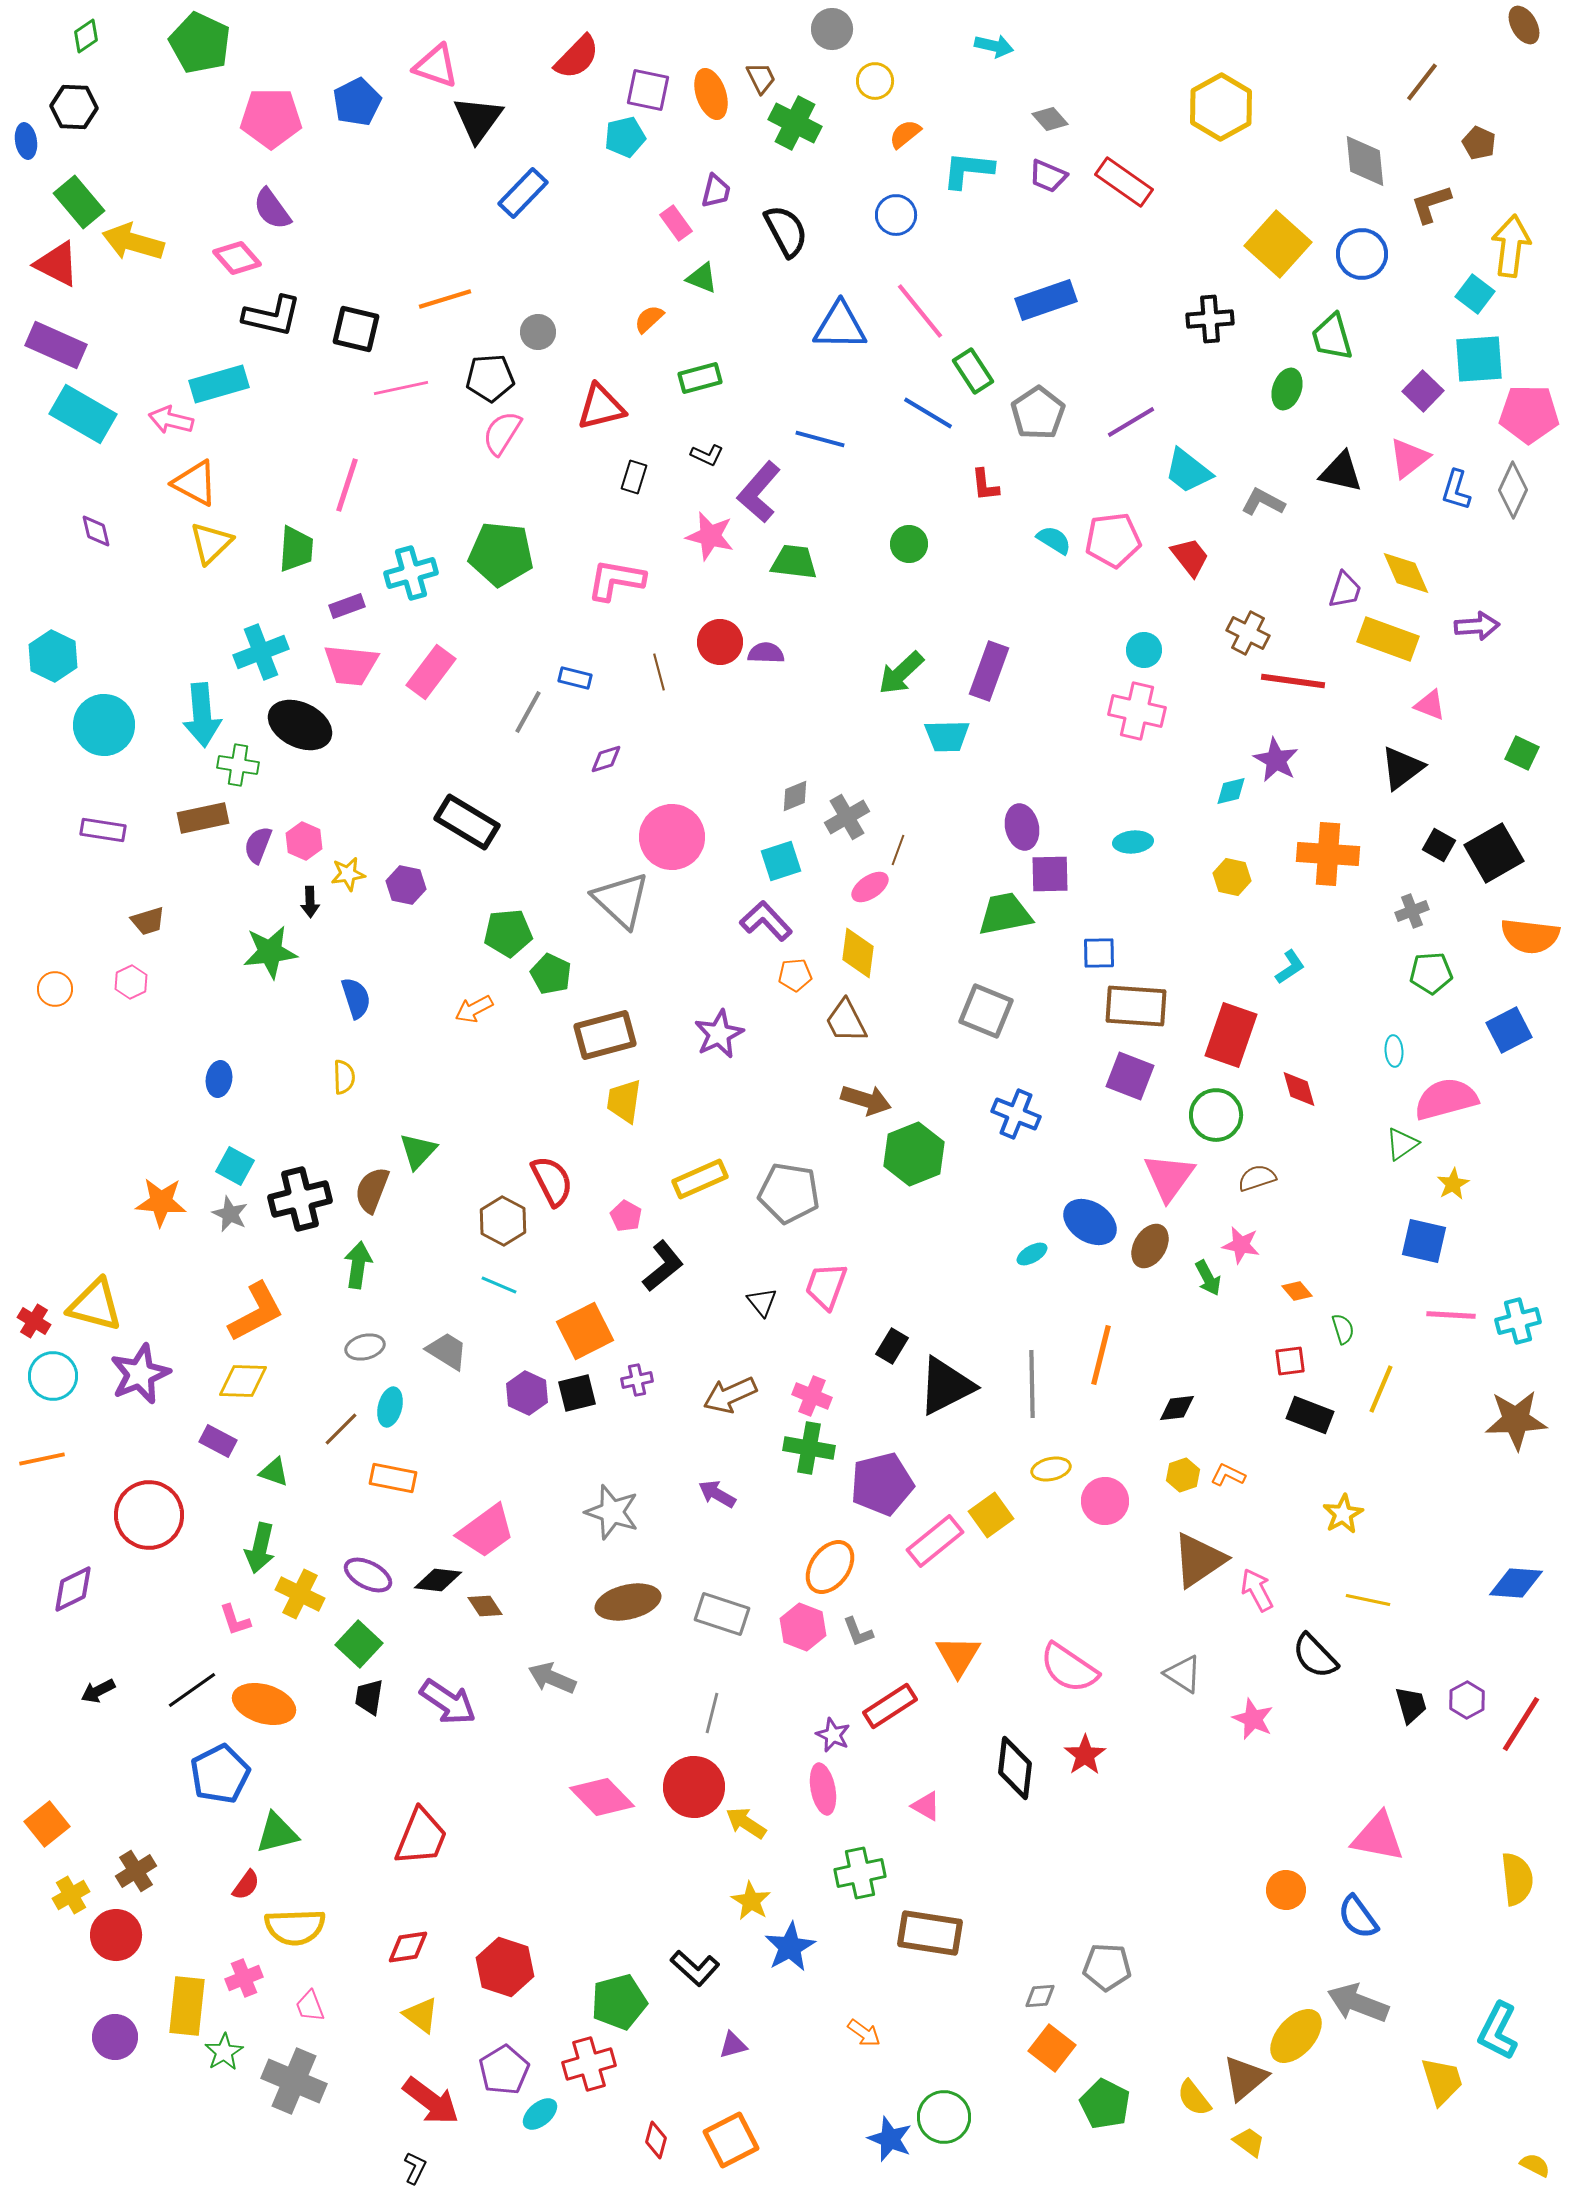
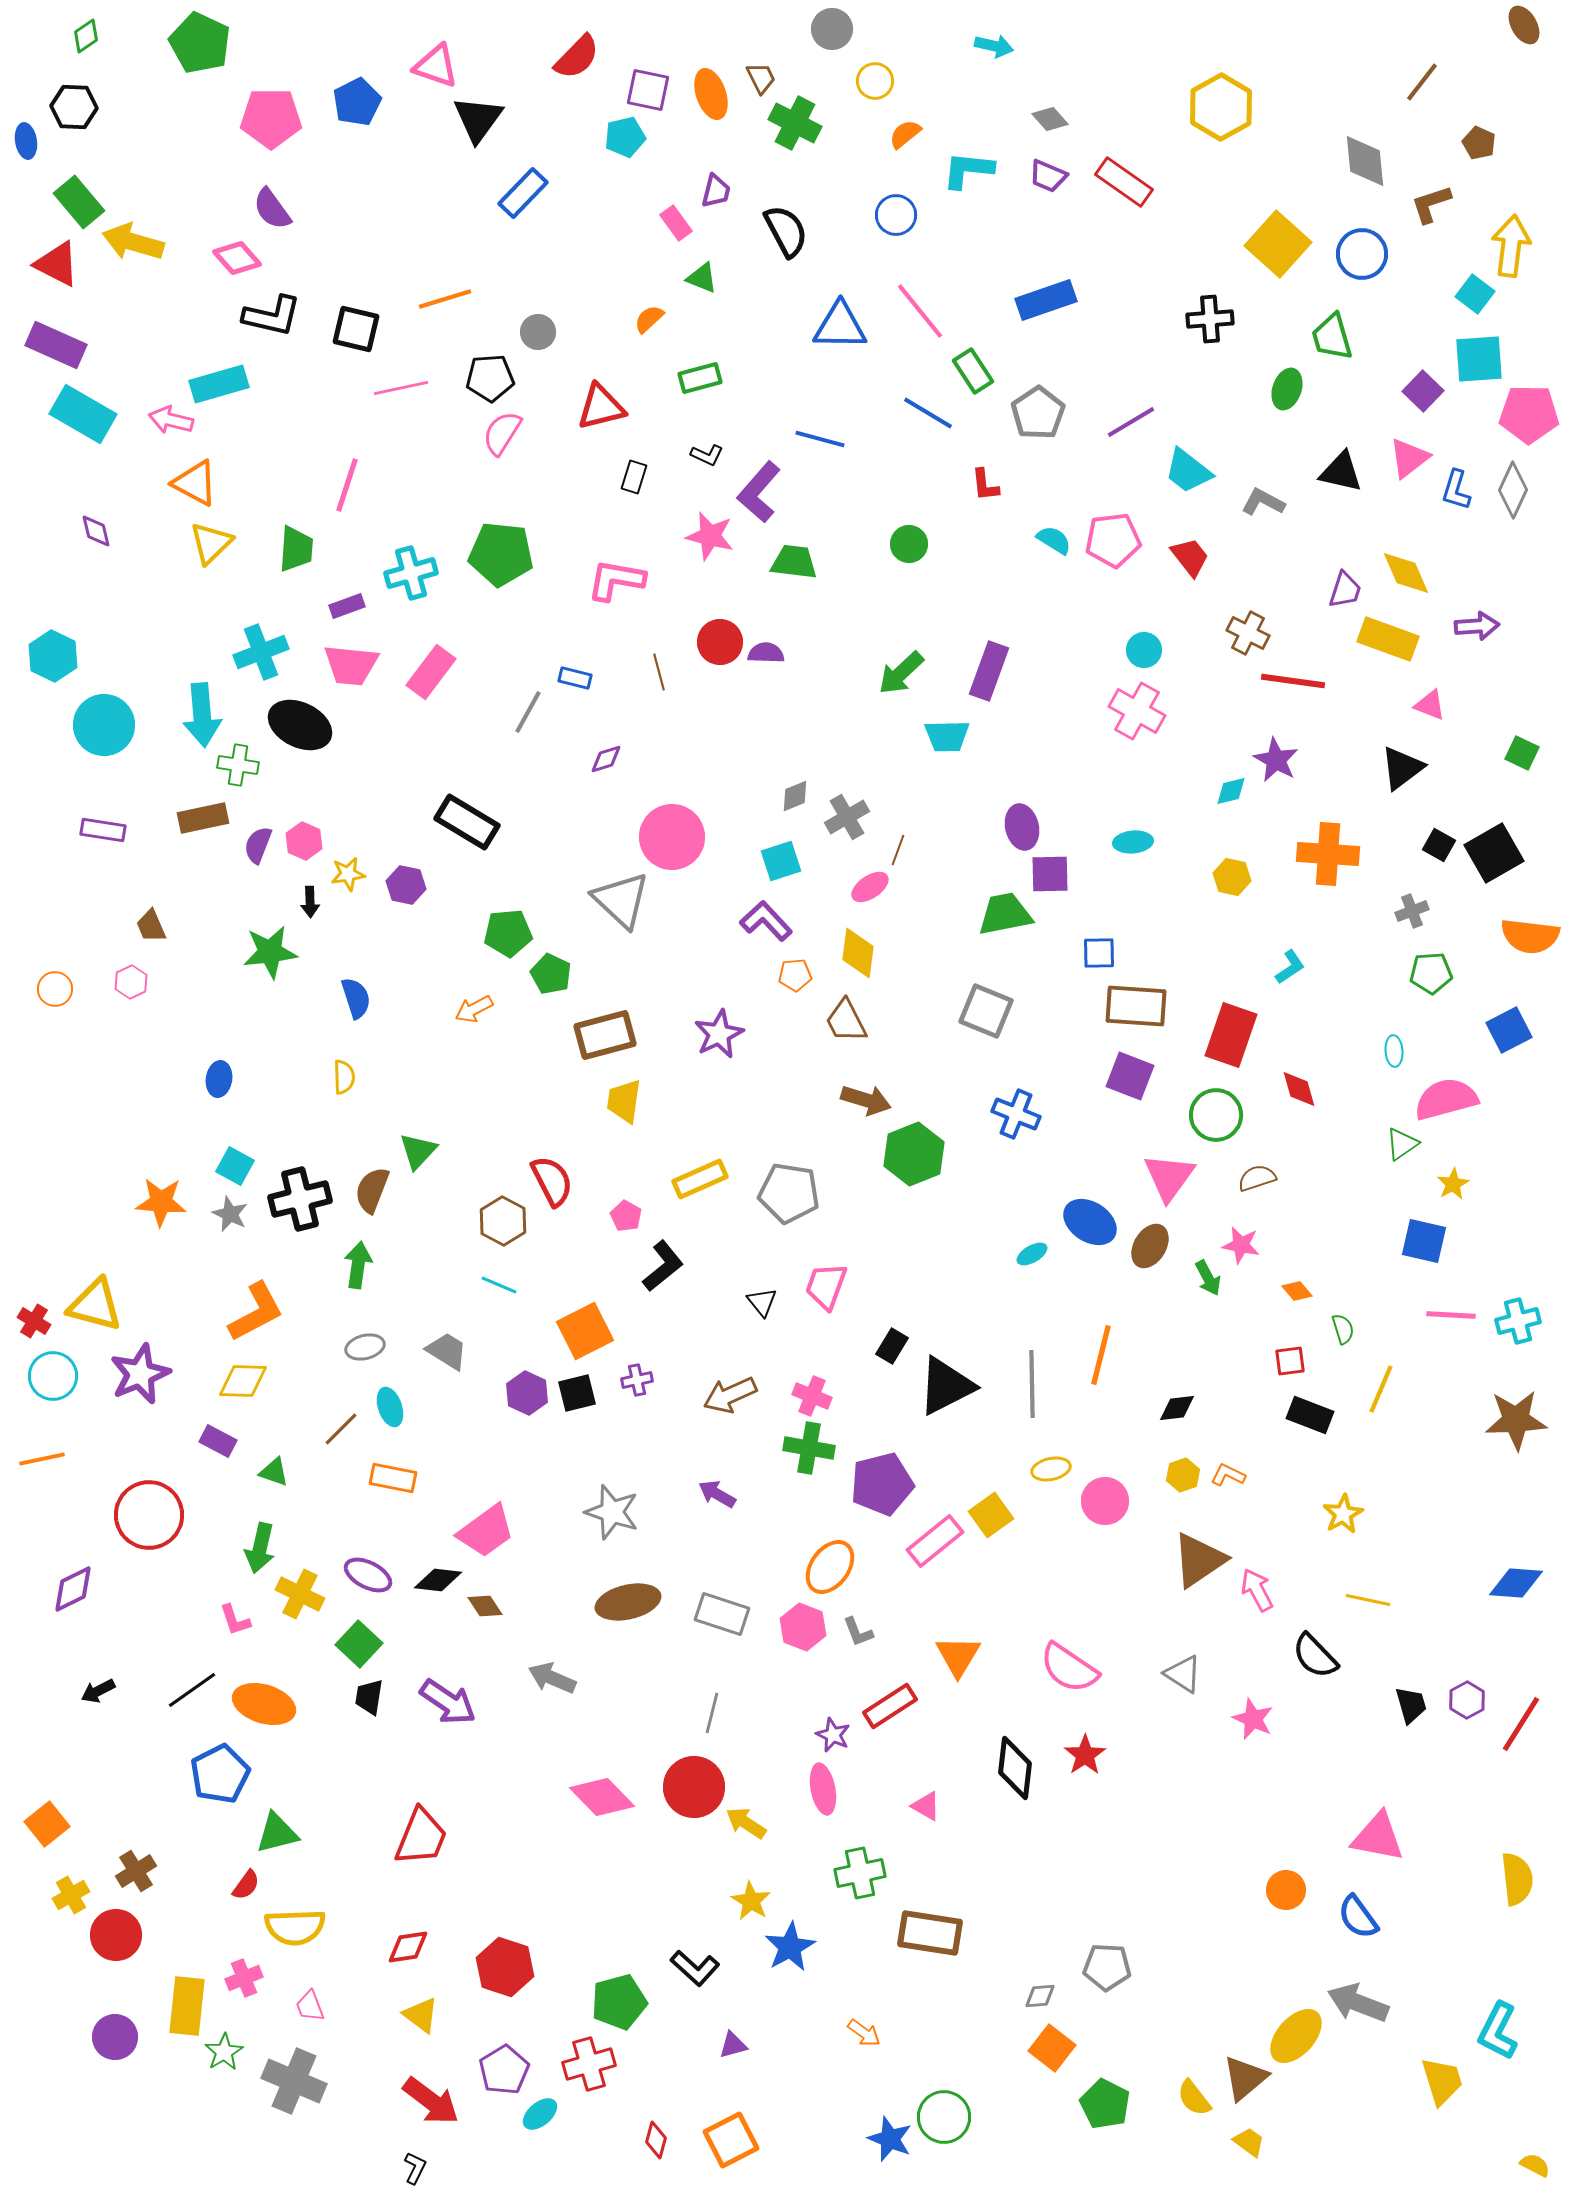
pink cross at (1137, 711): rotated 16 degrees clockwise
brown trapezoid at (148, 921): moved 3 px right, 5 px down; rotated 84 degrees clockwise
cyan ellipse at (390, 1407): rotated 33 degrees counterclockwise
